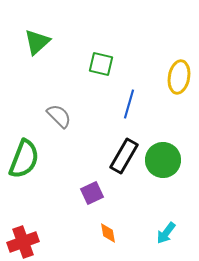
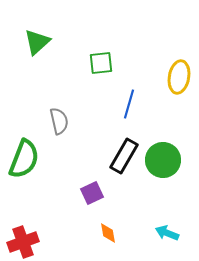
green square: moved 1 px up; rotated 20 degrees counterclockwise
gray semicircle: moved 5 px down; rotated 32 degrees clockwise
cyan arrow: moved 1 px right; rotated 75 degrees clockwise
